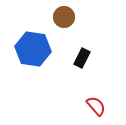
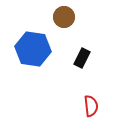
red semicircle: moved 5 px left; rotated 35 degrees clockwise
